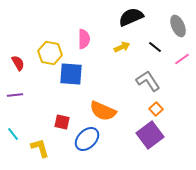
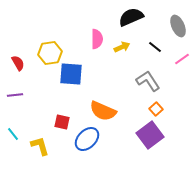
pink semicircle: moved 13 px right
yellow hexagon: rotated 20 degrees counterclockwise
yellow L-shape: moved 2 px up
